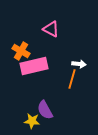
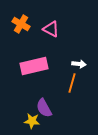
orange cross: moved 27 px up
orange line: moved 4 px down
purple semicircle: moved 1 px left, 2 px up
